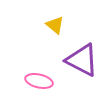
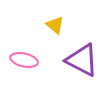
pink ellipse: moved 15 px left, 21 px up
